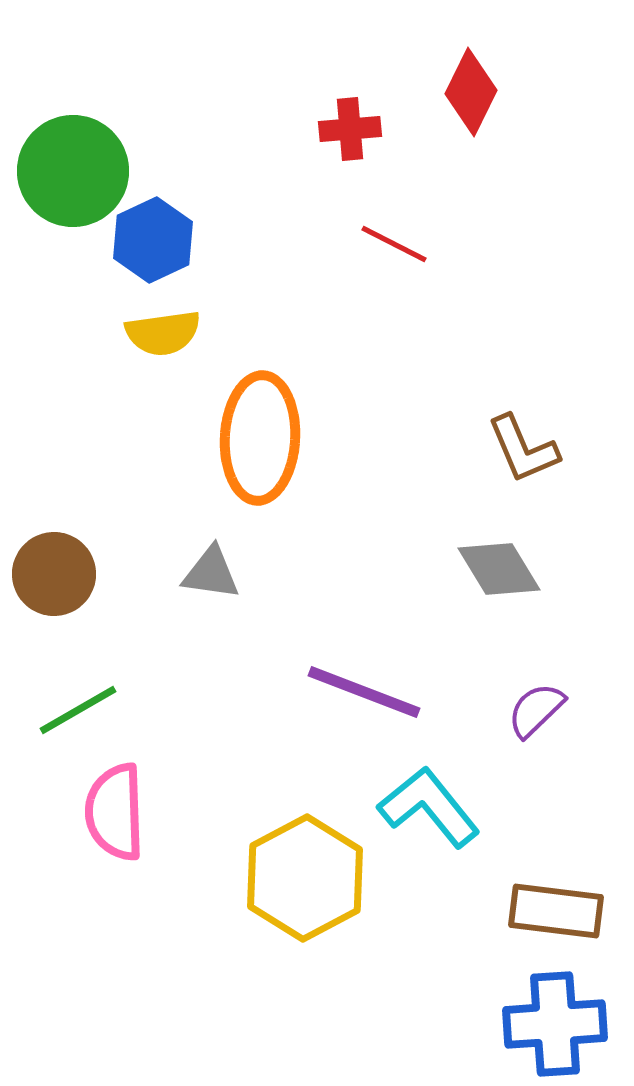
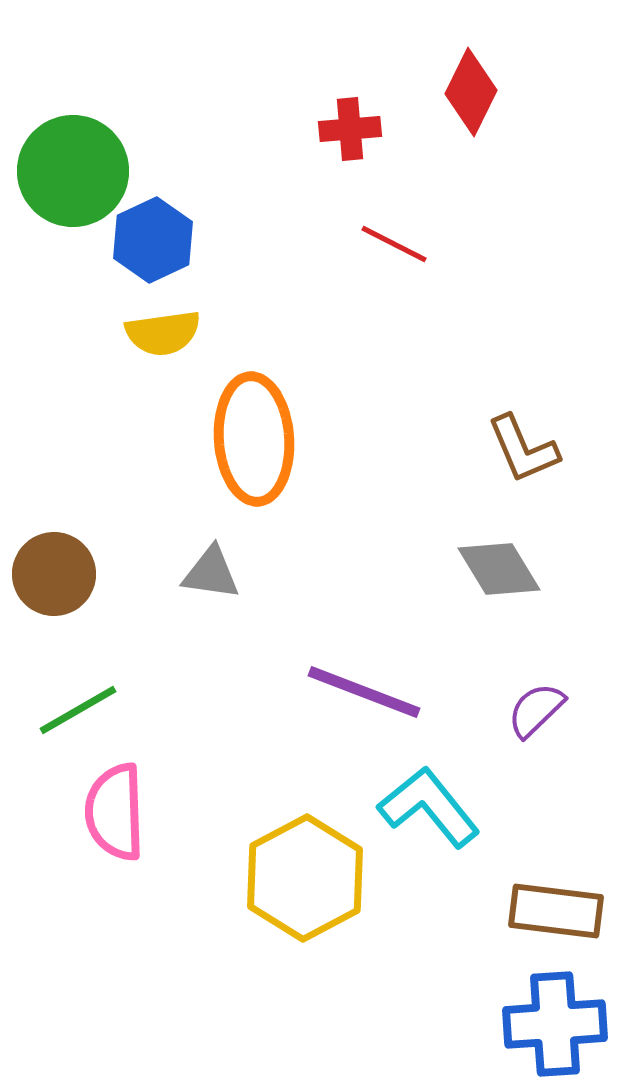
orange ellipse: moved 6 px left, 1 px down; rotated 7 degrees counterclockwise
